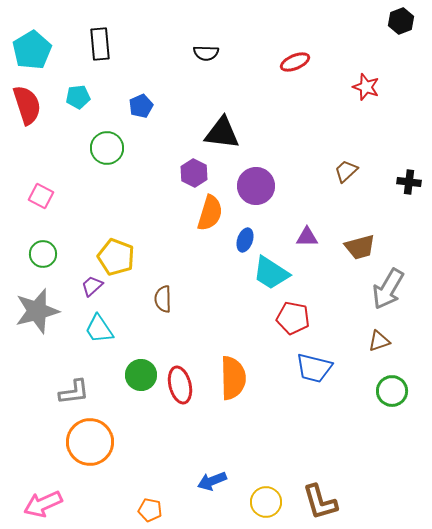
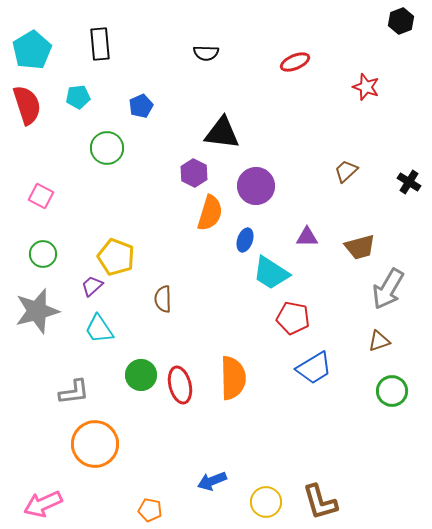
black cross at (409, 182): rotated 25 degrees clockwise
blue trapezoid at (314, 368): rotated 45 degrees counterclockwise
orange circle at (90, 442): moved 5 px right, 2 px down
